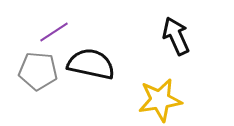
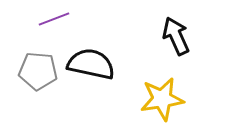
purple line: moved 13 px up; rotated 12 degrees clockwise
yellow star: moved 2 px right, 1 px up
